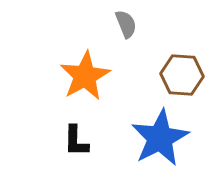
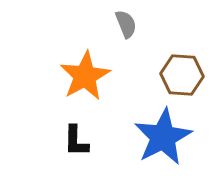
blue star: moved 3 px right, 1 px up
